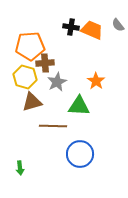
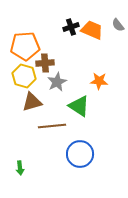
black cross: rotated 28 degrees counterclockwise
orange pentagon: moved 5 px left
yellow hexagon: moved 1 px left, 1 px up
orange star: moved 3 px right; rotated 30 degrees counterclockwise
green triangle: rotated 30 degrees clockwise
brown line: moved 1 px left; rotated 8 degrees counterclockwise
